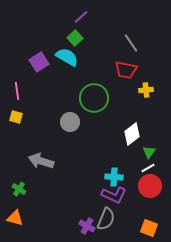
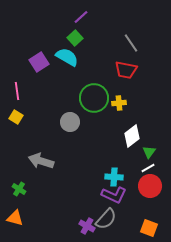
yellow cross: moved 27 px left, 13 px down
yellow square: rotated 16 degrees clockwise
white diamond: moved 2 px down
gray semicircle: rotated 20 degrees clockwise
